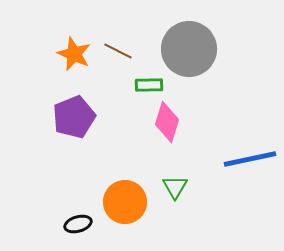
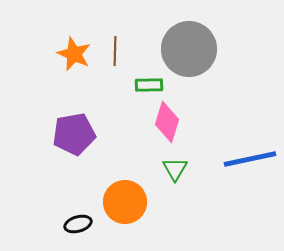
brown line: moved 3 px left; rotated 64 degrees clockwise
purple pentagon: moved 17 px down; rotated 12 degrees clockwise
green triangle: moved 18 px up
